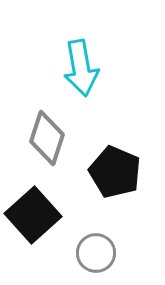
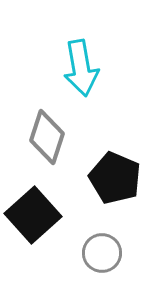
gray diamond: moved 1 px up
black pentagon: moved 6 px down
gray circle: moved 6 px right
